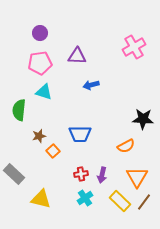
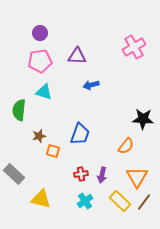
pink pentagon: moved 2 px up
blue trapezoid: rotated 70 degrees counterclockwise
orange semicircle: rotated 24 degrees counterclockwise
orange square: rotated 32 degrees counterclockwise
cyan cross: moved 3 px down
